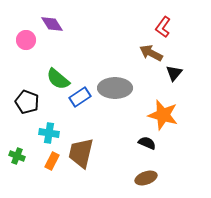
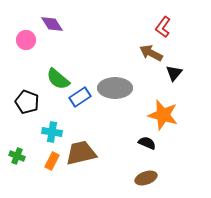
cyan cross: moved 3 px right, 1 px up
brown trapezoid: rotated 64 degrees clockwise
